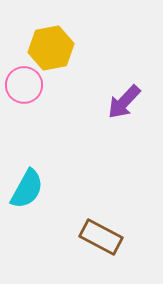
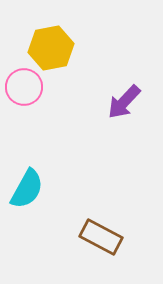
pink circle: moved 2 px down
